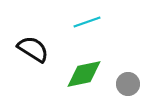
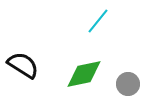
cyan line: moved 11 px right, 1 px up; rotated 32 degrees counterclockwise
black semicircle: moved 10 px left, 16 px down
